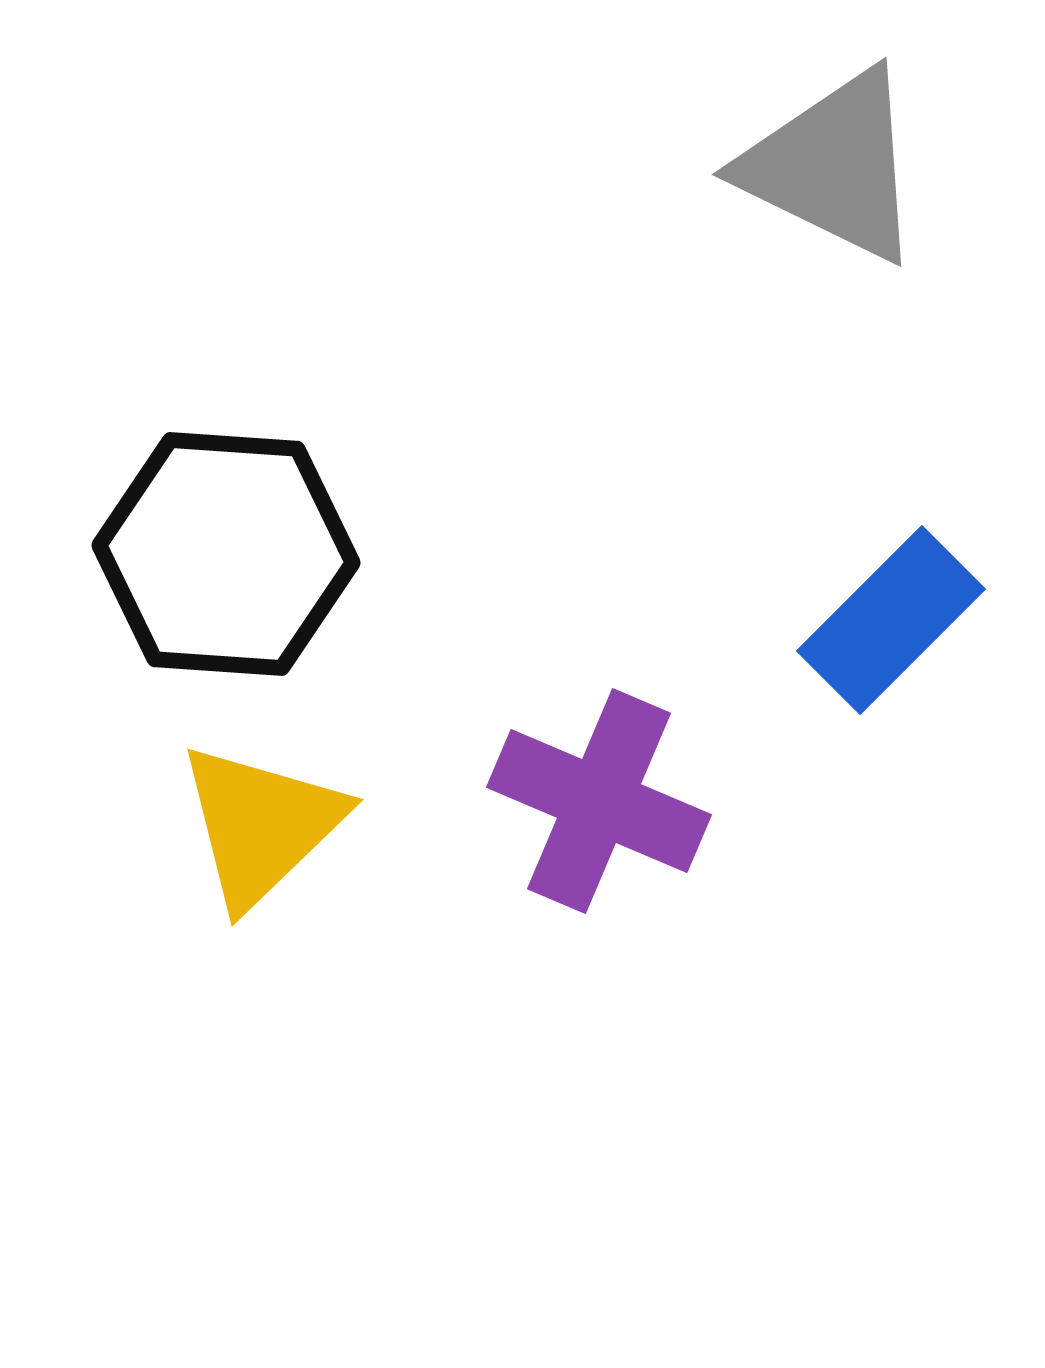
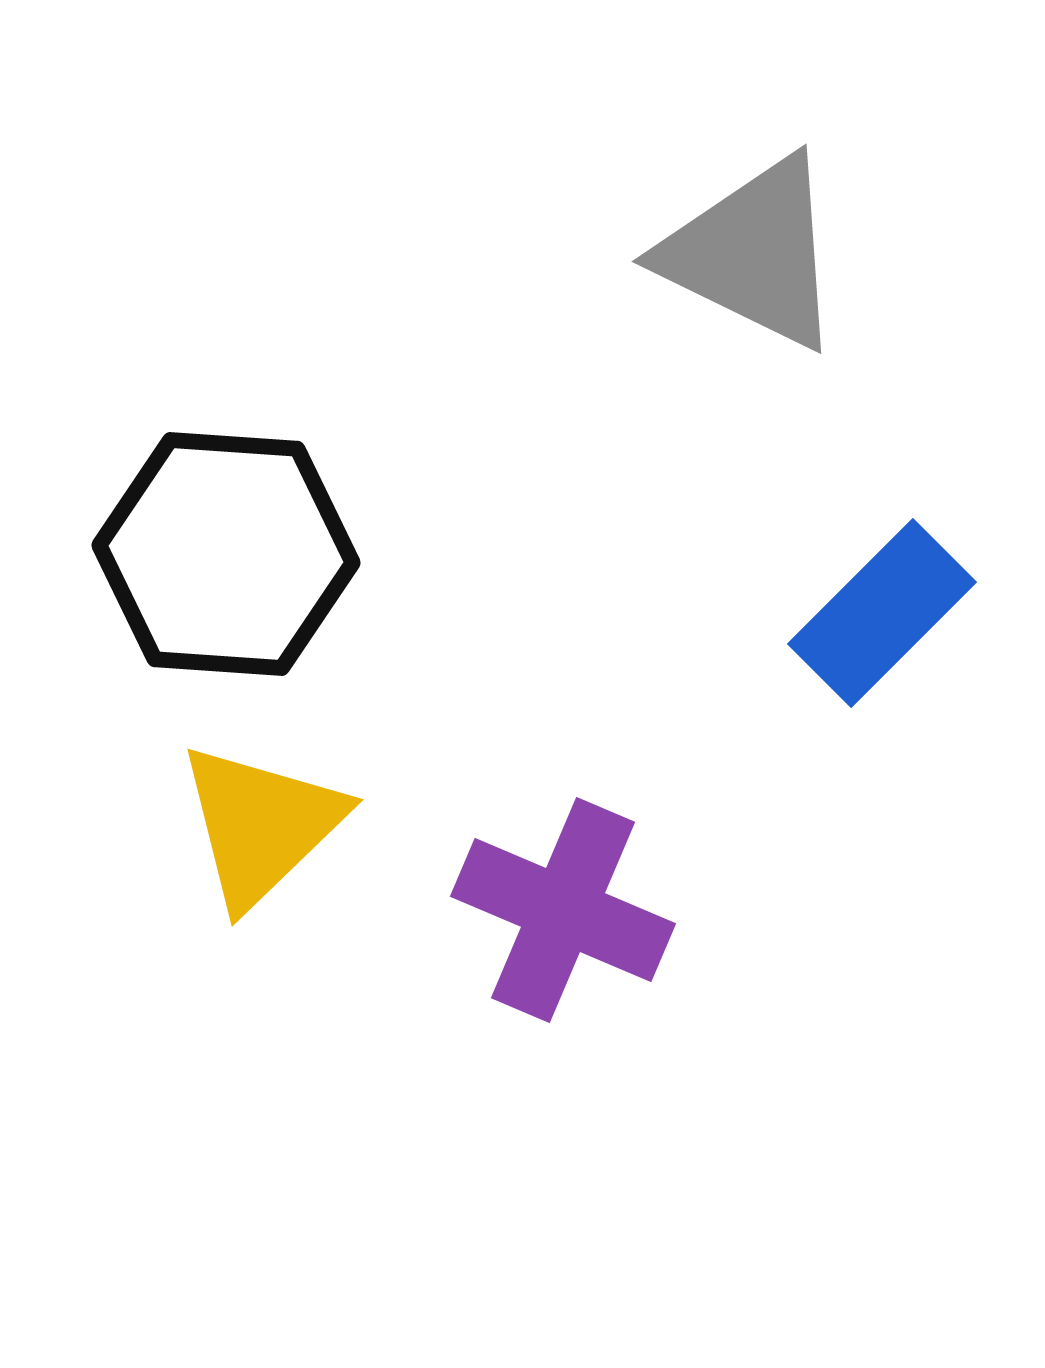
gray triangle: moved 80 px left, 87 px down
blue rectangle: moved 9 px left, 7 px up
purple cross: moved 36 px left, 109 px down
